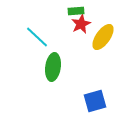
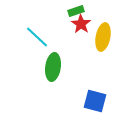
green rectangle: rotated 14 degrees counterclockwise
red star: rotated 12 degrees counterclockwise
yellow ellipse: rotated 24 degrees counterclockwise
blue square: rotated 30 degrees clockwise
